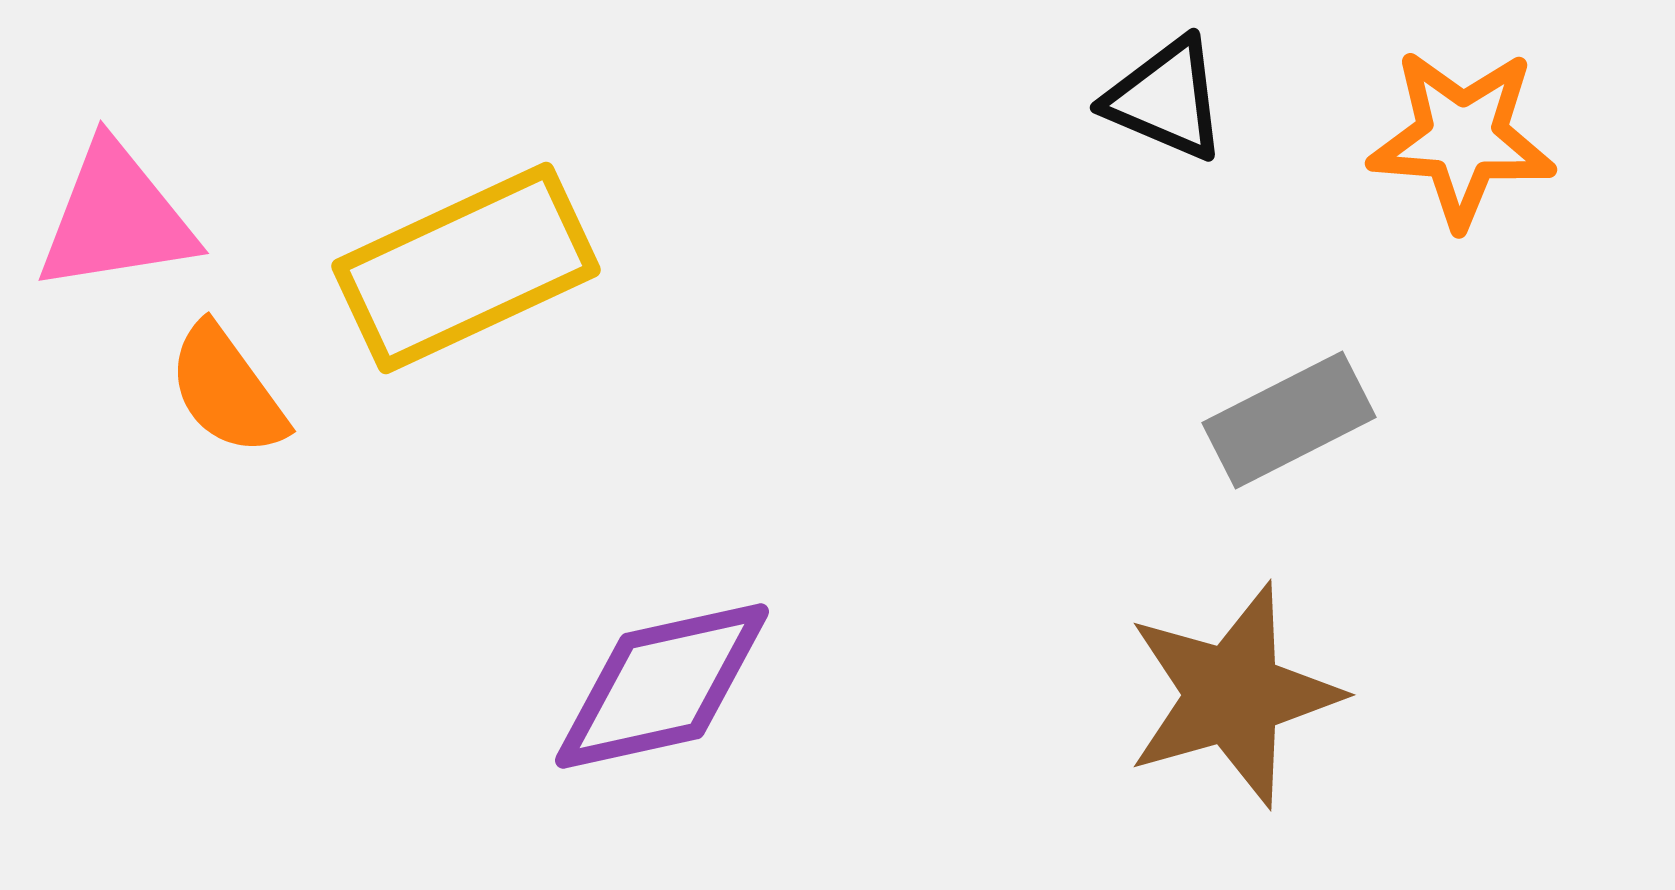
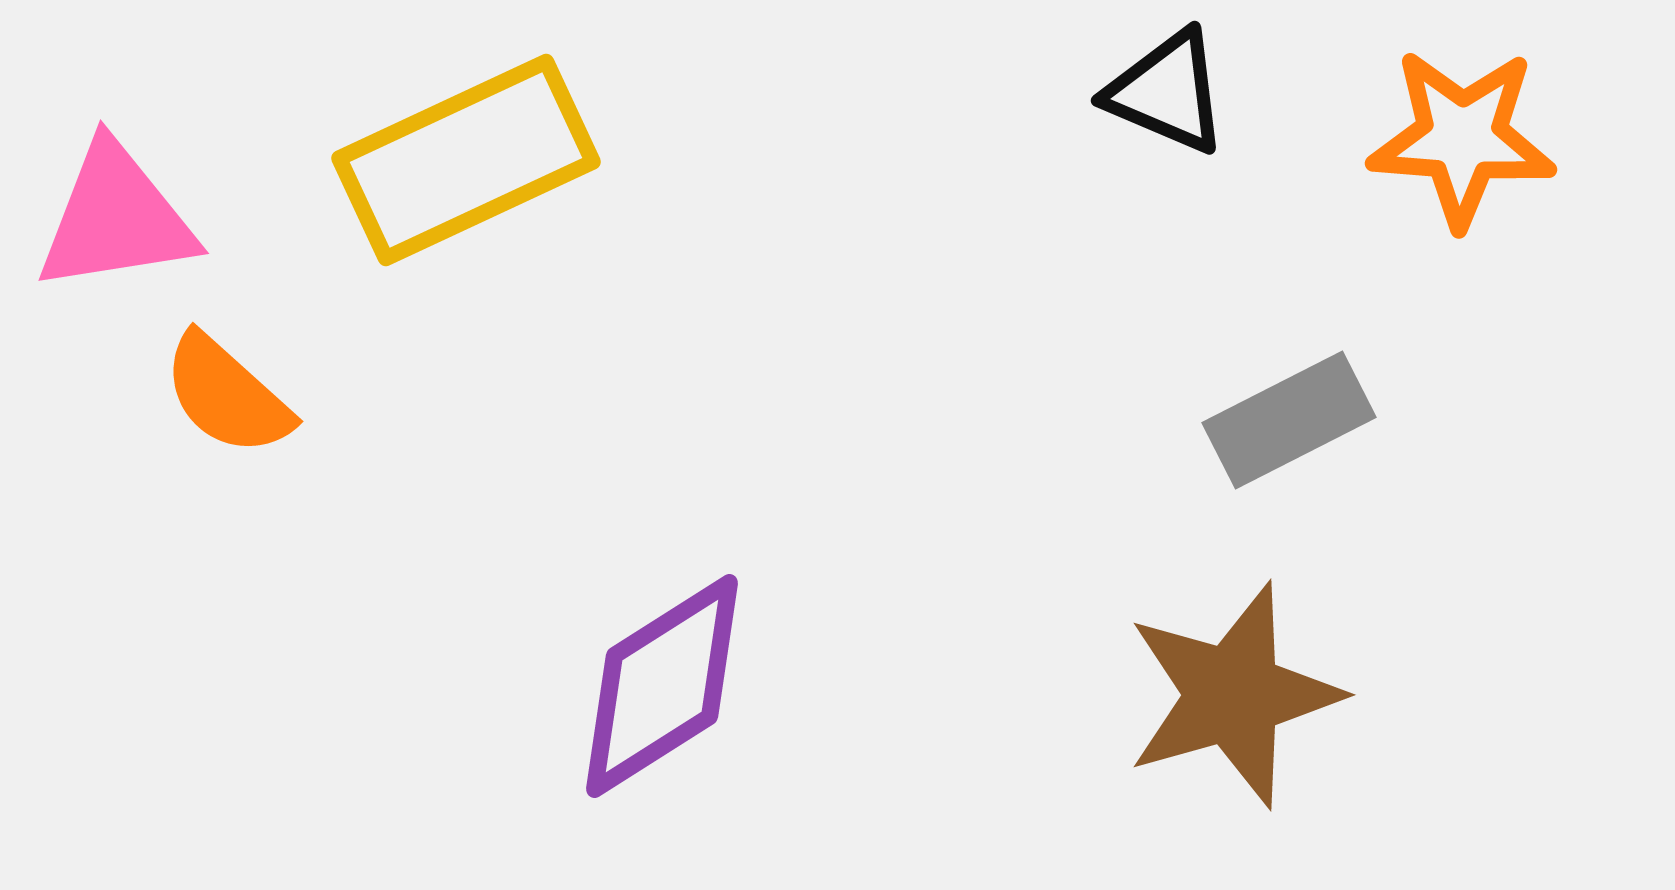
black triangle: moved 1 px right, 7 px up
yellow rectangle: moved 108 px up
orange semicircle: moved 5 px down; rotated 12 degrees counterclockwise
purple diamond: rotated 20 degrees counterclockwise
